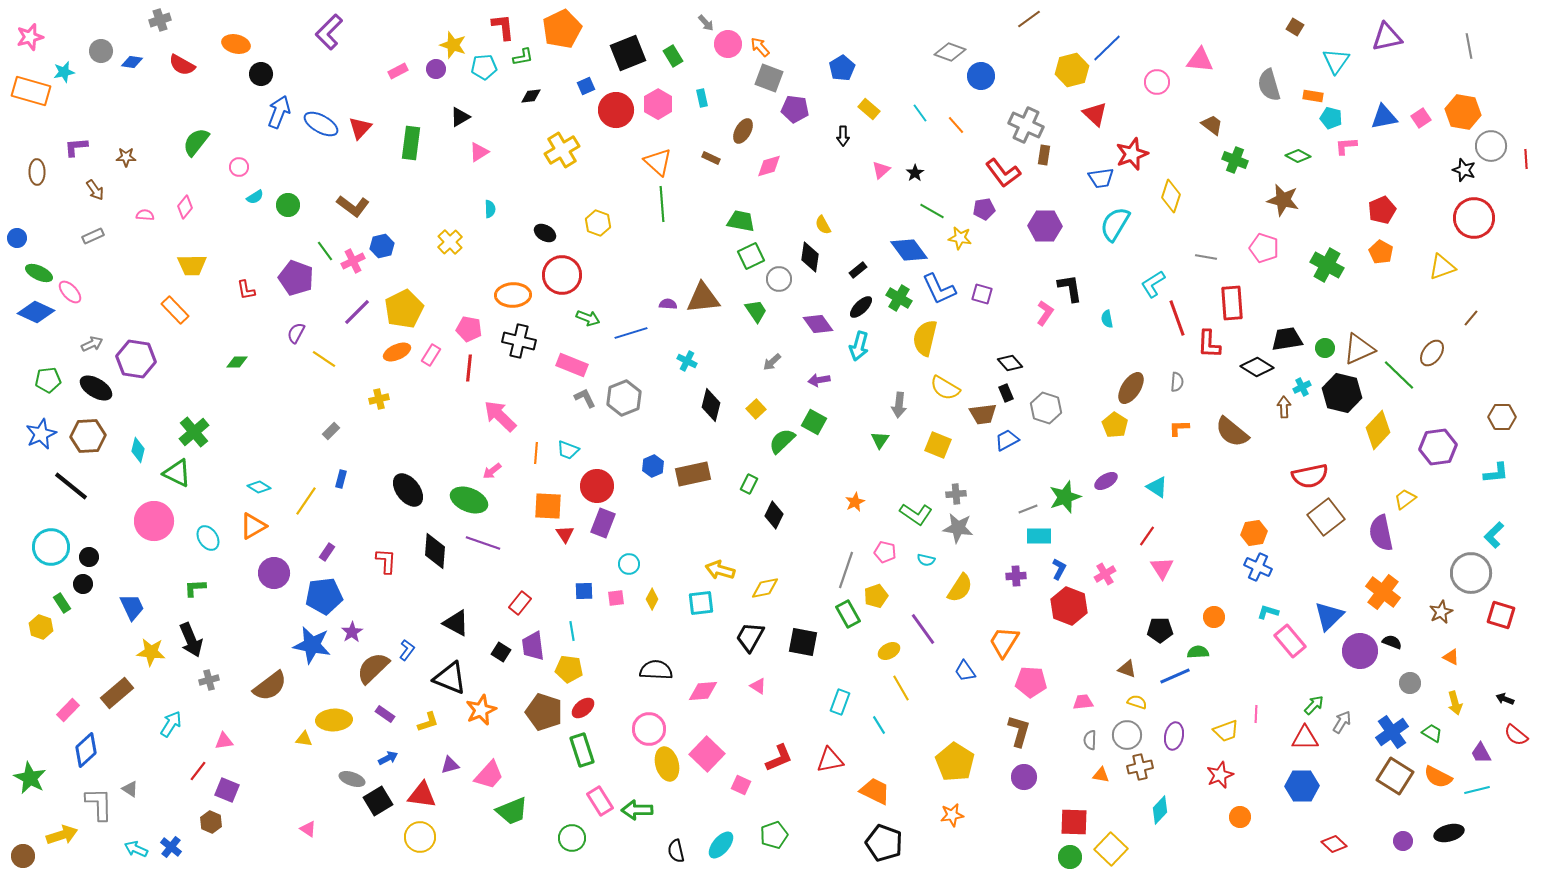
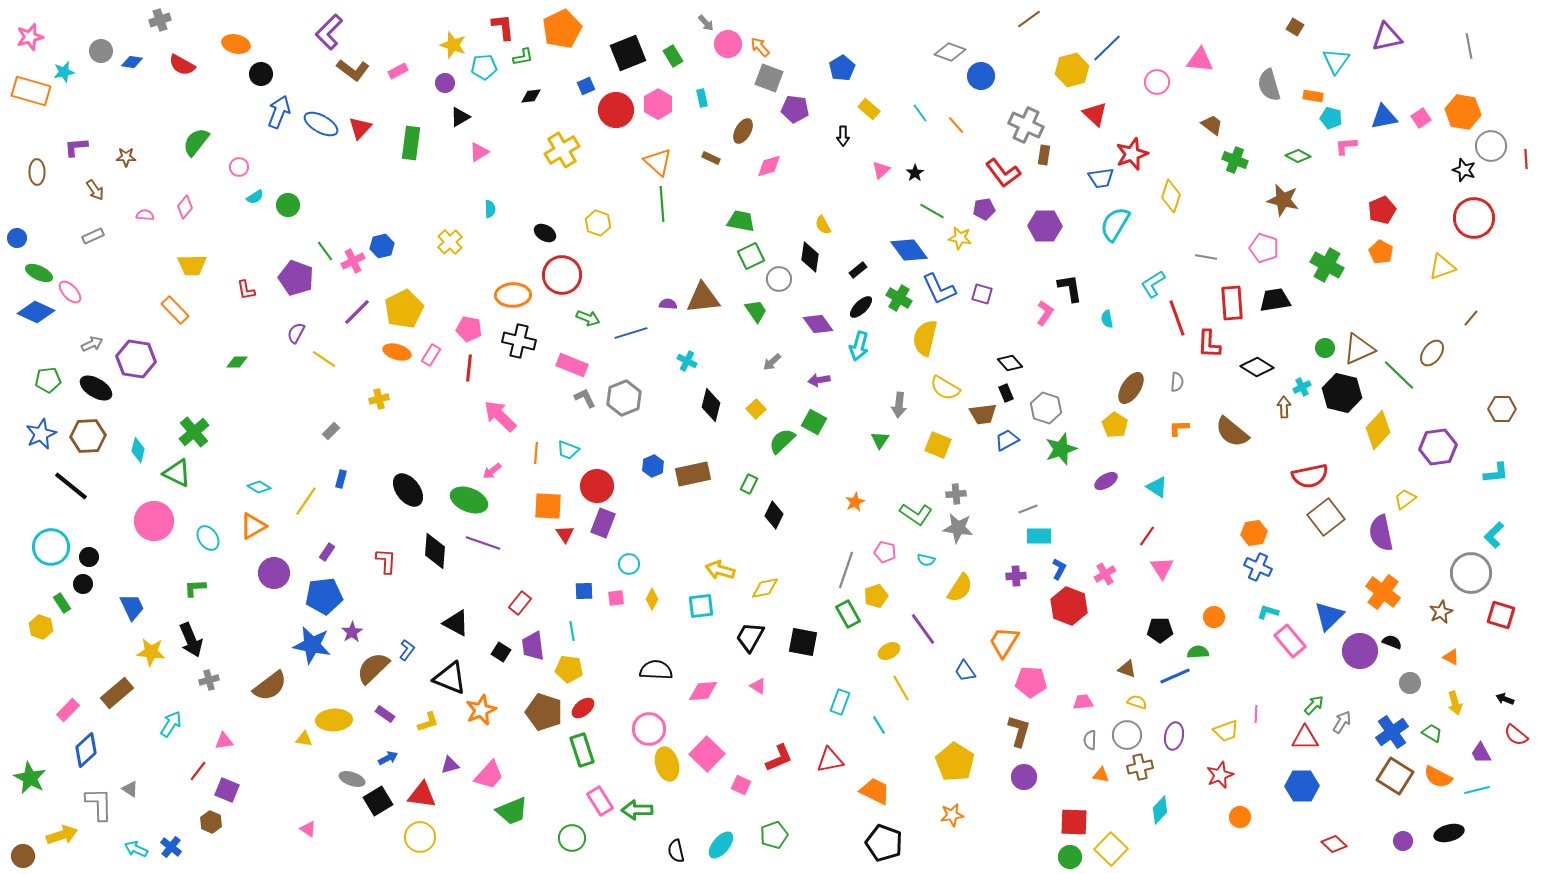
purple circle at (436, 69): moved 9 px right, 14 px down
brown L-shape at (353, 206): moved 136 px up
black trapezoid at (1287, 339): moved 12 px left, 39 px up
orange ellipse at (397, 352): rotated 40 degrees clockwise
brown hexagon at (1502, 417): moved 8 px up
green star at (1065, 497): moved 4 px left, 48 px up
cyan square at (701, 603): moved 3 px down
